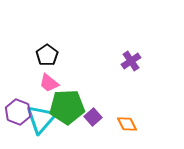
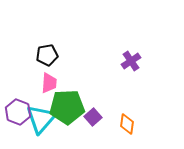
black pentagon: rotated 25 degrees clockwise
pink trapezoid: rotated 125 degrees counterclockwise
orange diamond: rotated 35 degrees clockwise
